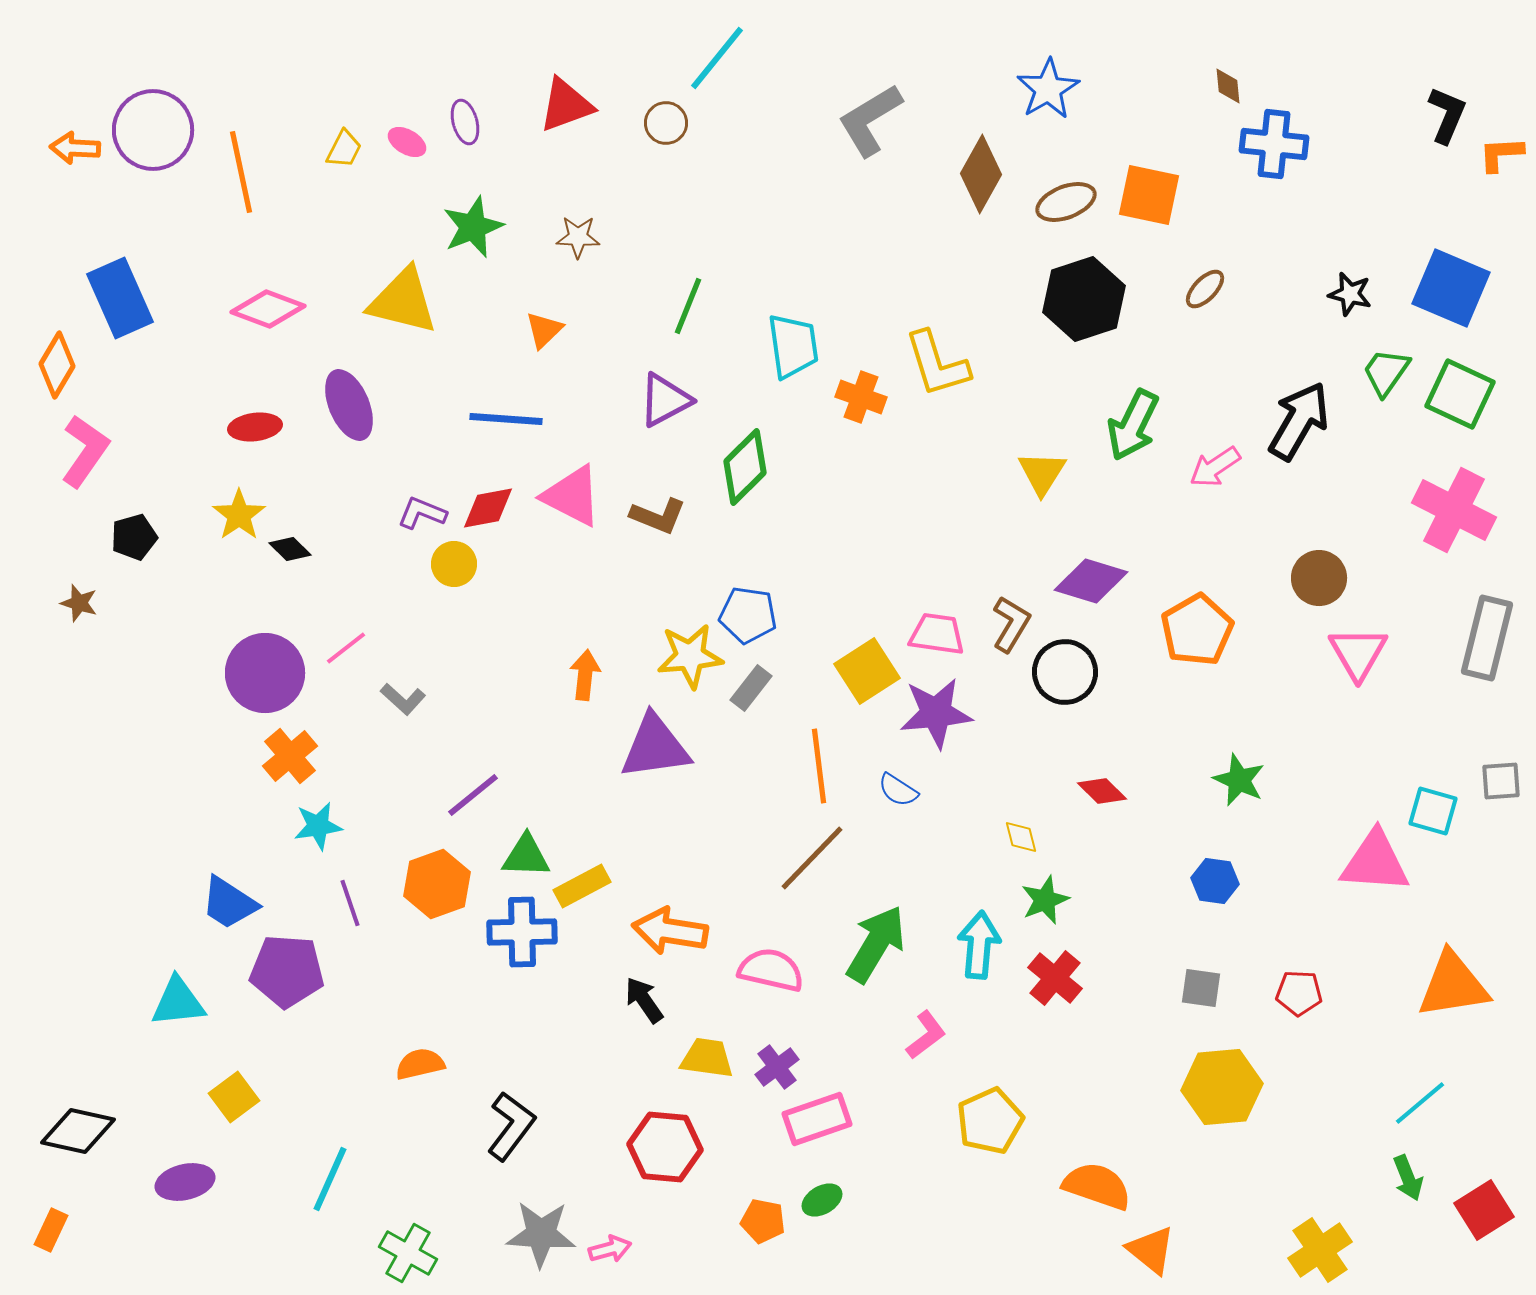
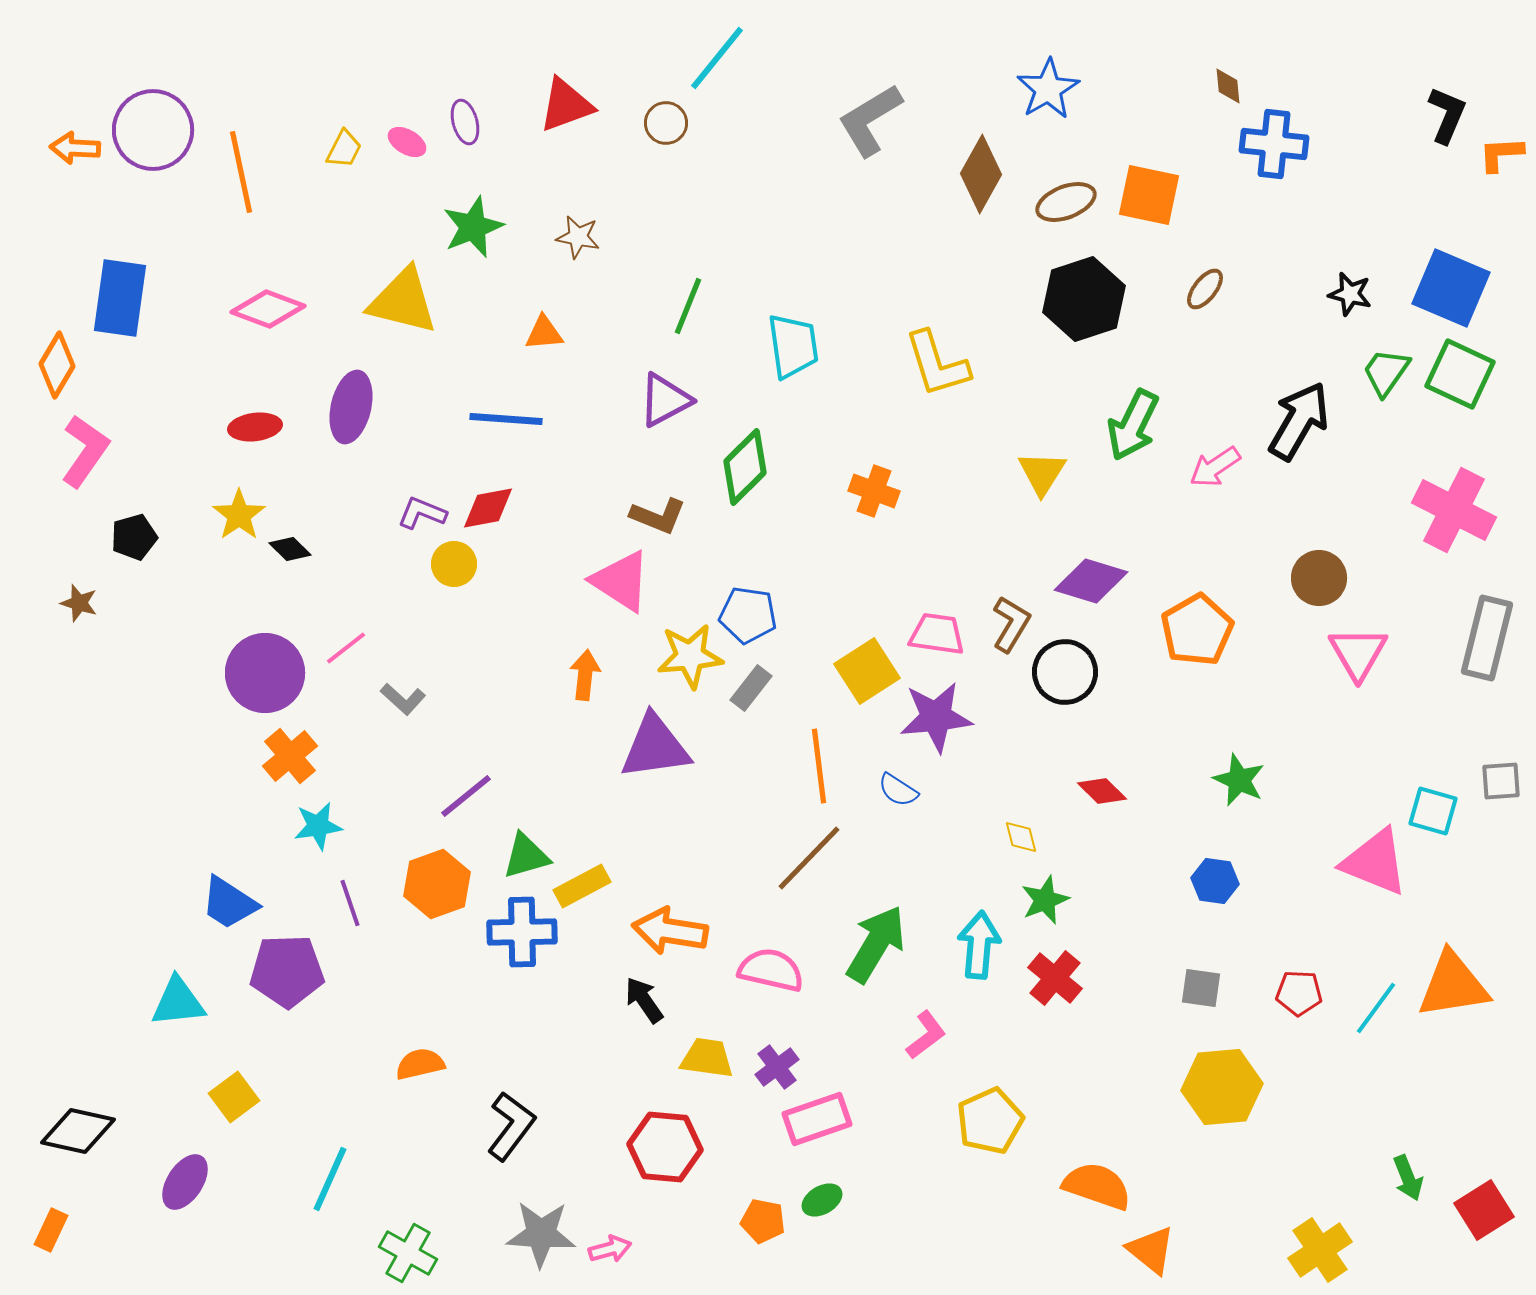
brown star at (578, 237): rotated 9 degrees clockwise
brown ellipse at (1205, 289): rotated 6 degrees counterclockwise
blue rectangle at (120, 298): rotated 32 degrees clockwise
orange triangle at (544, 330): moved 3 px down; rotated 39 degrees clockwise
green square at (1460, 394): moved 20 px up
orange cross at (861, 397): moved 13 px right, 94 px down
purple ellipse at (349, 405): moved 2 px right, 2 px down; rotated 36 degrees clockwise
pink triangle at (572, 496): moved 49 px right, 85 px down; rotated 6 degrees clockwise
purple star at (936, 713): moved 4 px down
purple line at (473, 795): moved 7 px left, 1 px down
green triangle at (526, 856): rotated 18 degrees counterclockwise
brown line at (812, 858): moved 3 px left
pink triangle at (1375, 862): rotated 18 degrees clockwise
purple pentagon at (287, 971): rotated 6 degrees counterclockwise
cyan line at (1420, 1103): moved 44 px left, 95 px up; rotated 14 degrees counterclockwise
purple ellipse at (185, 1182): rotated 44 degrees counterclockwise
